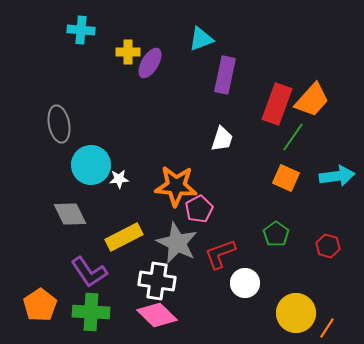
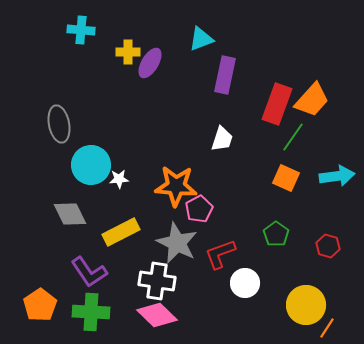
yellow rectangle: moved 3 px left, 5 px up
yellow circle: moved 10 px right, 8 px up
